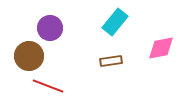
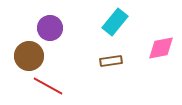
red line: rotated 8 degrees clockwise
